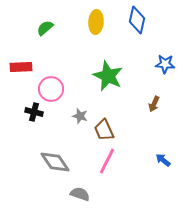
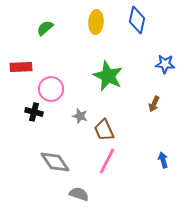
blue arrow: rotated 35 degrees clockwise
gray semicircle: moved 1 px left
